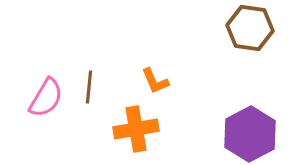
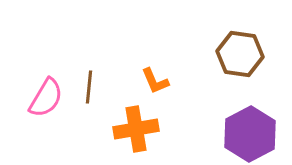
brown hexagon: moved 10 px left, 26 px down
